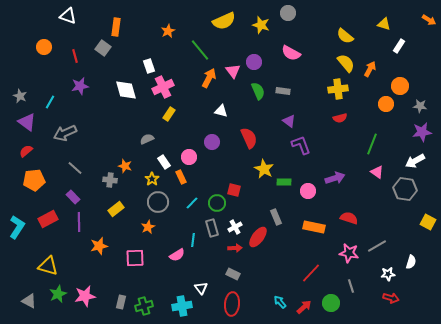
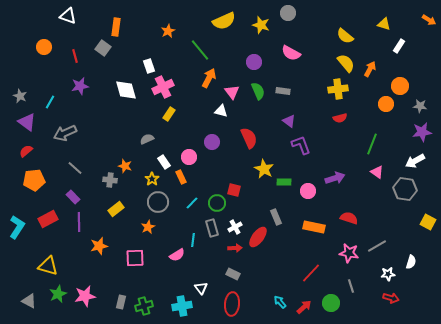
pink triangle at (233, 71): moved 1 px left, 21 px down
